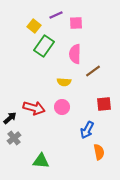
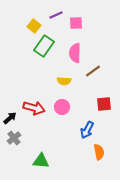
pink semicircle: moved 1 px up
yellow semicircle: moved 1 px up
